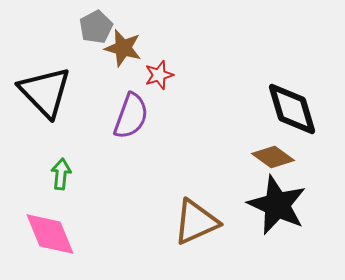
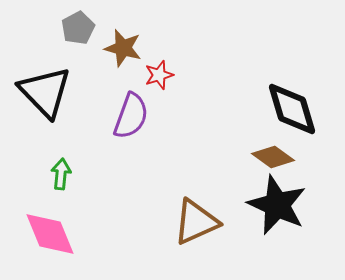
gray pentagon: moved 18 px left, 1 px down
